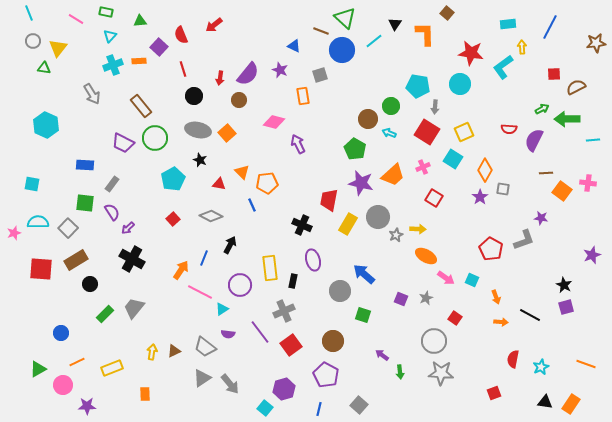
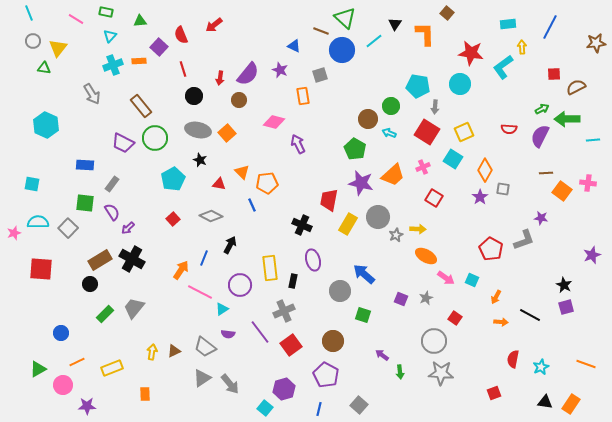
purple semicircle at (534, 140): moved 6 px right, 4 px up
brown rectangle at (76, 260): moved 24 px right
orange arrow at (496, 297): rotated 48 degrees clockwise
